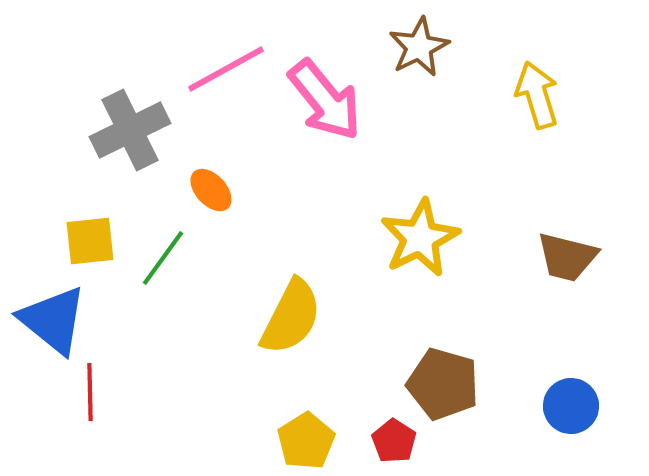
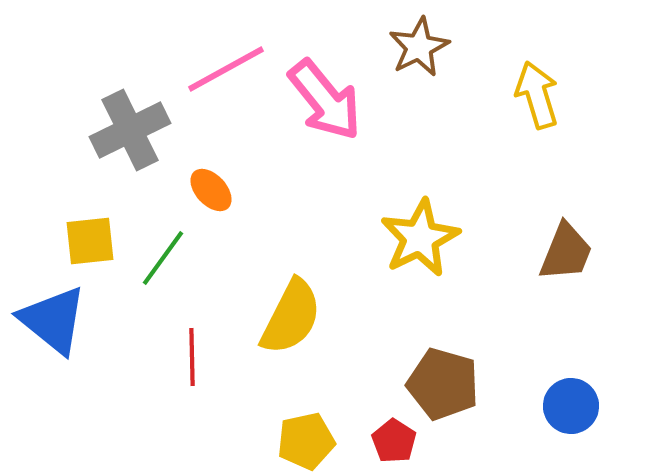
brown trapezoid: moved 1 px left, 5 px up; rotated 82 degrees counterclockwise
red line: moved 102 px right, 35 px up
yellow pentagon: rotated 20 degrees clockwise
